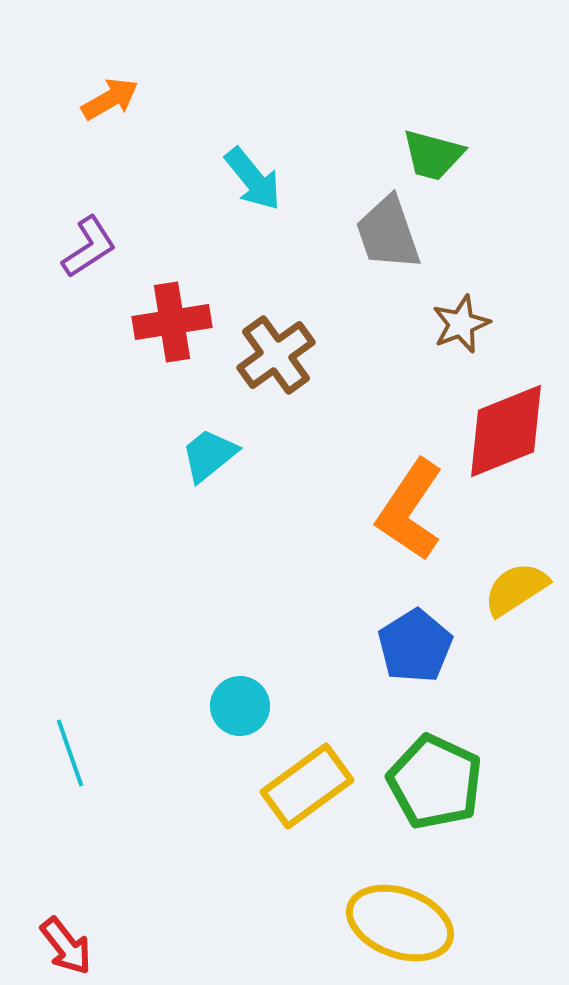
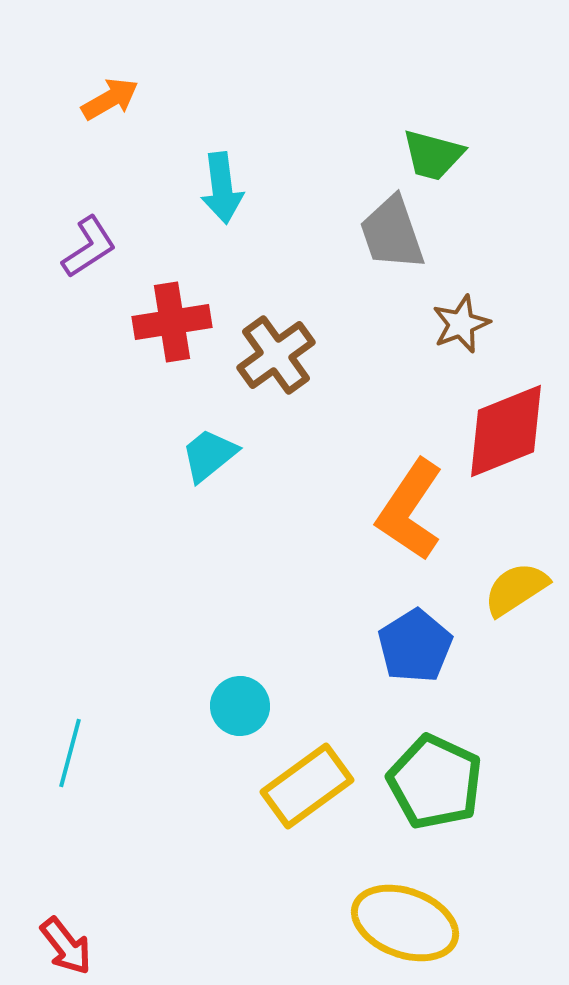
cyan arrow: moved 31 px left, 9 px down; rotated 32 degrees clockwise
gray trapezoid: moved 4 px right
cyan line: rotated 34 degrees clockwise
yellow ellipse: moved 5 px right
